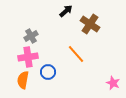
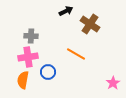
black arrow: rotated 16 degrees clockwise
gray cross: rotated 32 degrees clockwise
orange line: rotated 18 degrees counterclockwise
pink star: rotated 16 degrees clockwise
